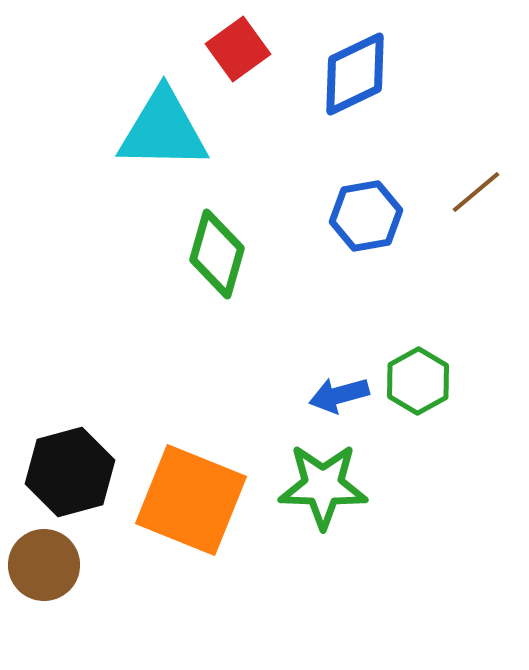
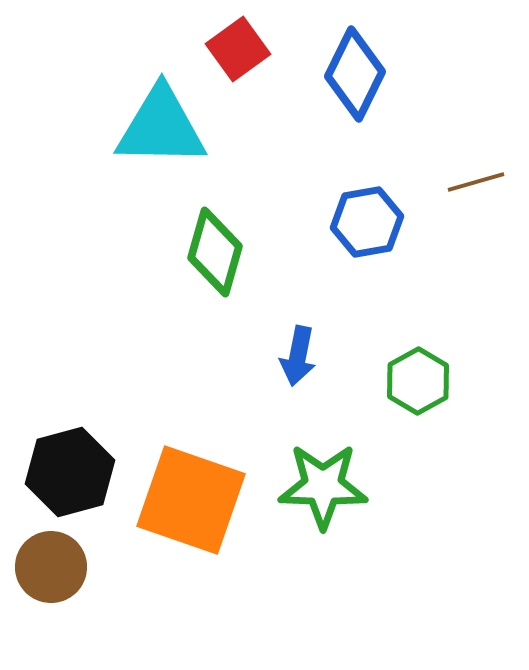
blue diamond: rotated 38 degrees counterclockwise
cyan triangle: moved 2 px left, 3 px up
brown line: moved 10 px up; rotated 24 degrees clockwise
blue hexagon: moved 1 px right, 6 px down
green diamond: moved 2 px left, 2 px up
blue arrow: moved 41 px left, 39 px up; rotated 64 degrees counterclockwise
orange square: rotated 3 degrees counterclockwise
brown circle: moved 7 px right, 2 px down
